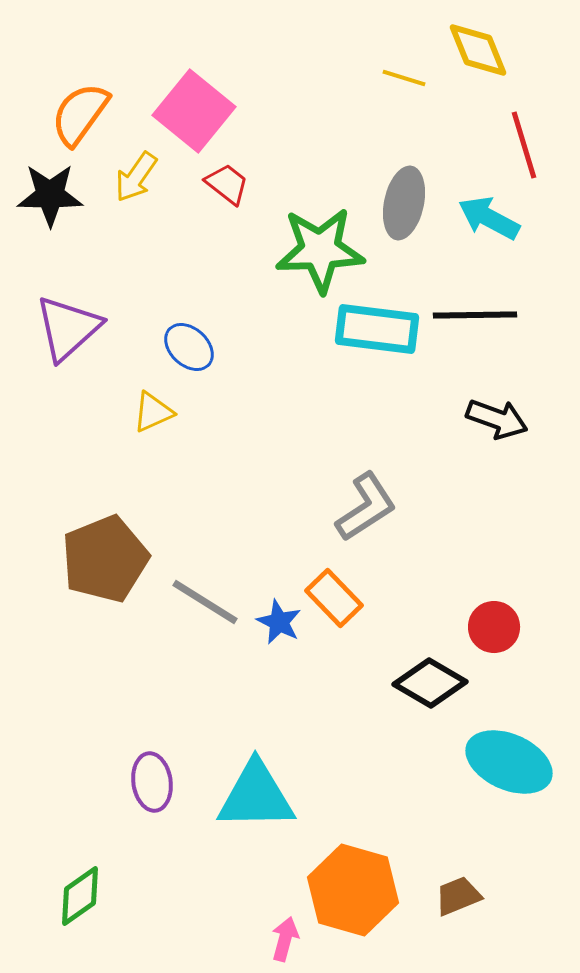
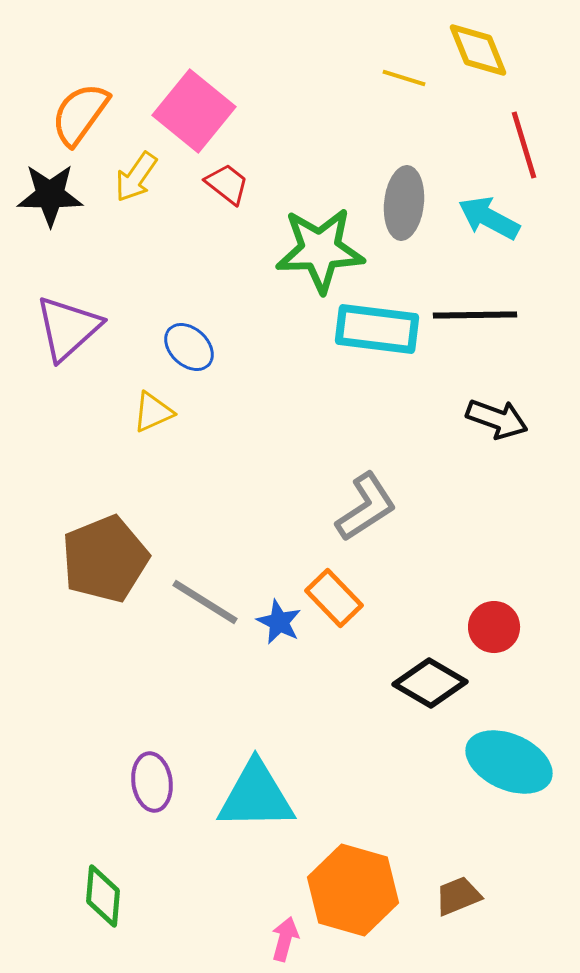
gray ellipse: rotated 6 degrees counterclockwise
green diamond: moved 23 px right; rotated 50 degrees counterclockwise
